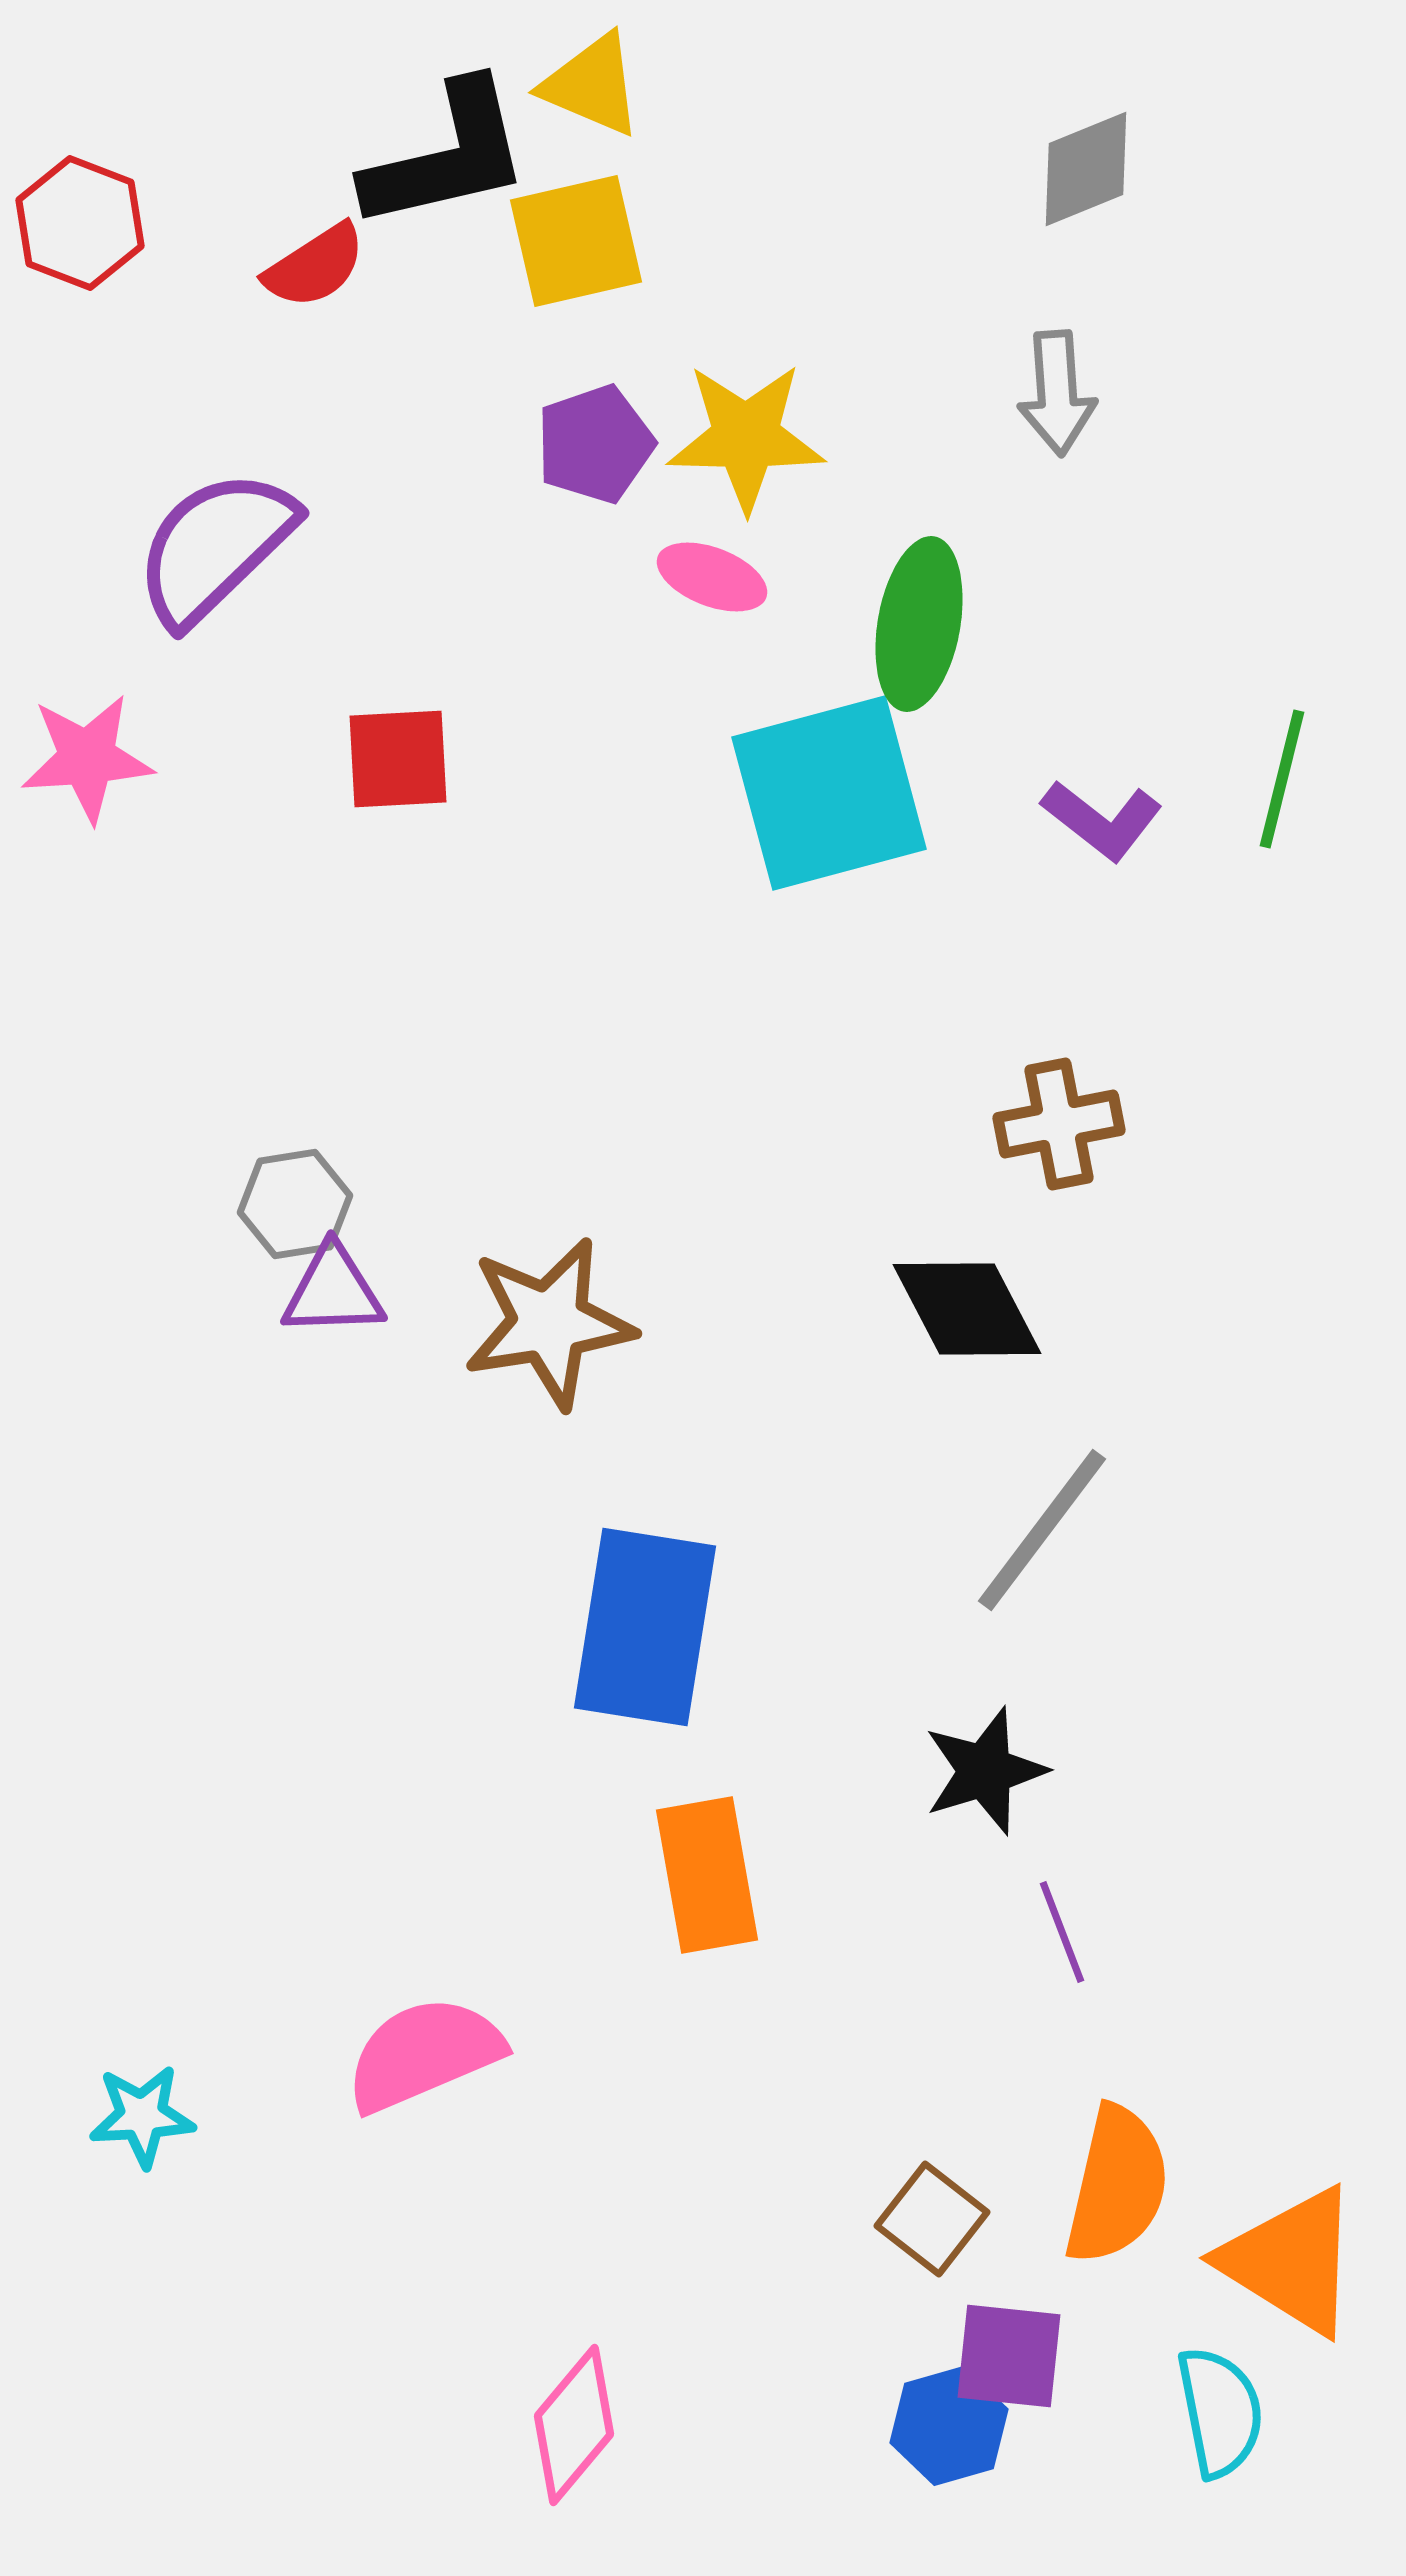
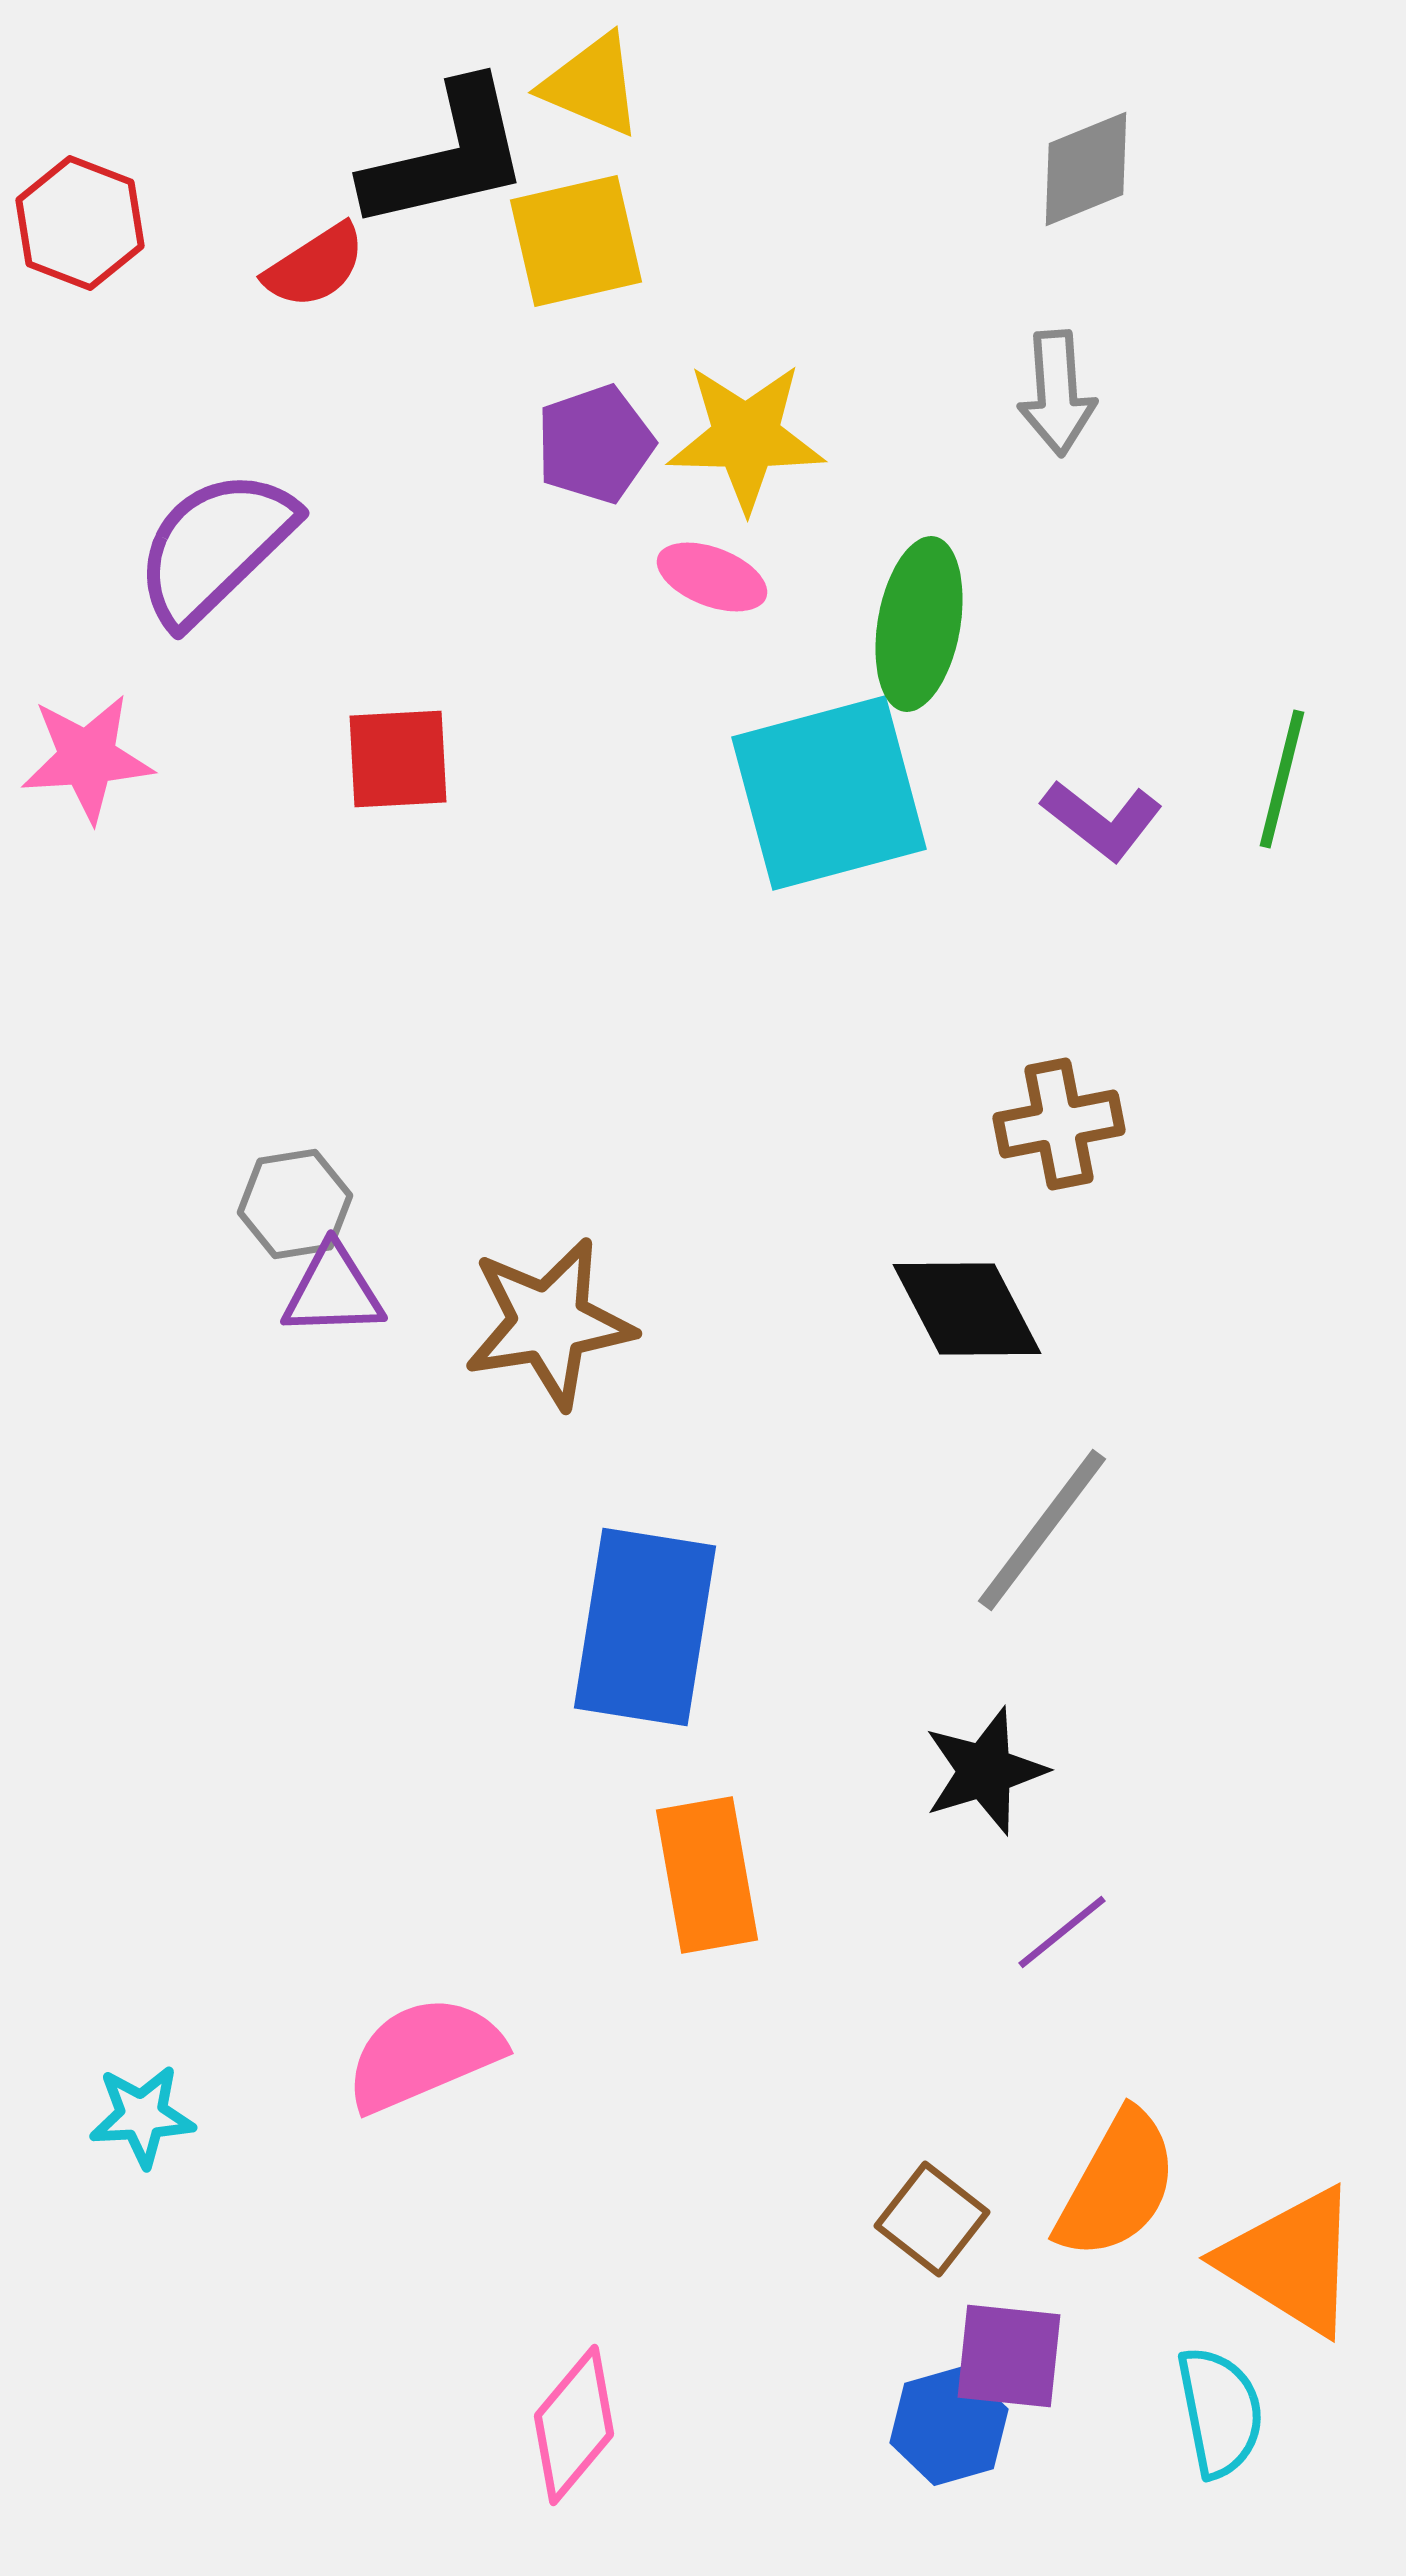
purple line: rotated 72 degrees clockwise
orange semicircle: rotated 16 degrees clockwise
